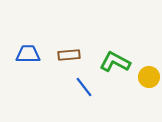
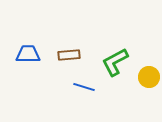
green L-shape: rotated 56 degrees counterclockwise
blue line: rotated 35 degrees counterclockwise
